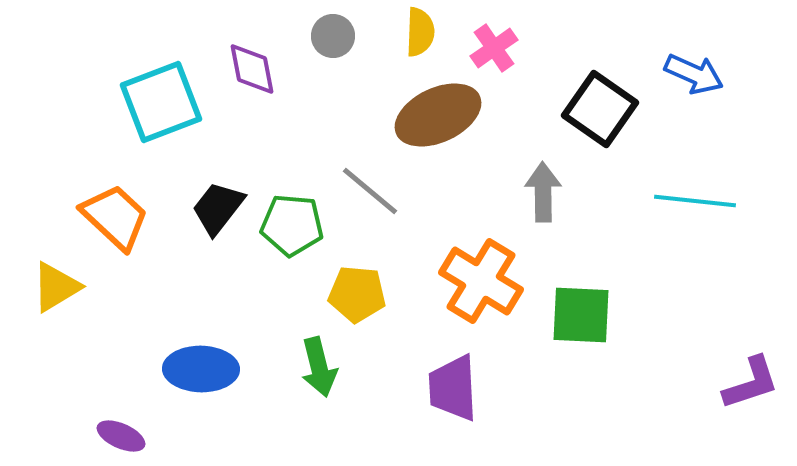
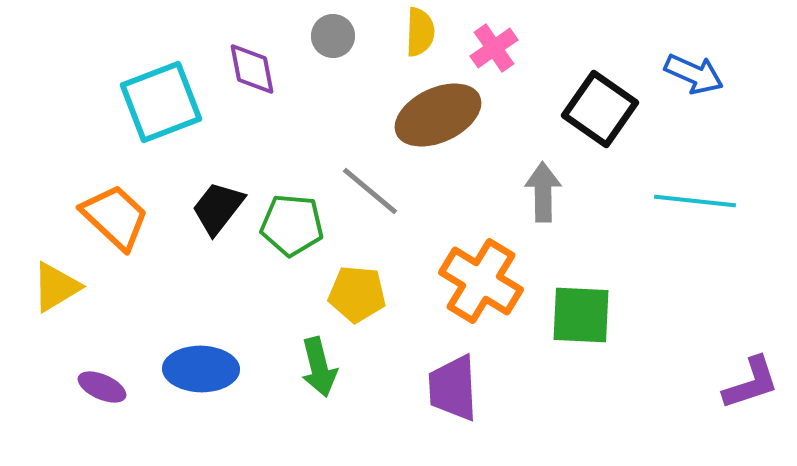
purple ellipse: moved 19 px left, 49 px up
